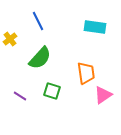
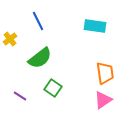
cyan rectangle: moved 1 px up
green semicircle: rotated 10 degrees clockwise
orange trapezoid: moved 19 px right
green square: moved 1 px right, 3 px up; rotated 18 degrees clockwise
pink triangle: moved 5 px down
